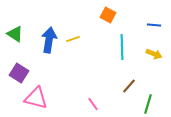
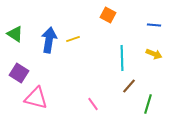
cyan line: moved 11 px down
